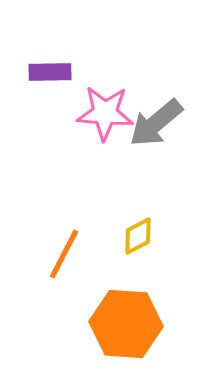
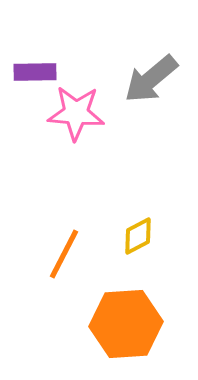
purple rectangle: moved 15 px left
pink star: moved 29 px left
gray arrow: moved 5 px left, 44 px up
orange hexagon: rotated 8 degrees counterclockwise
